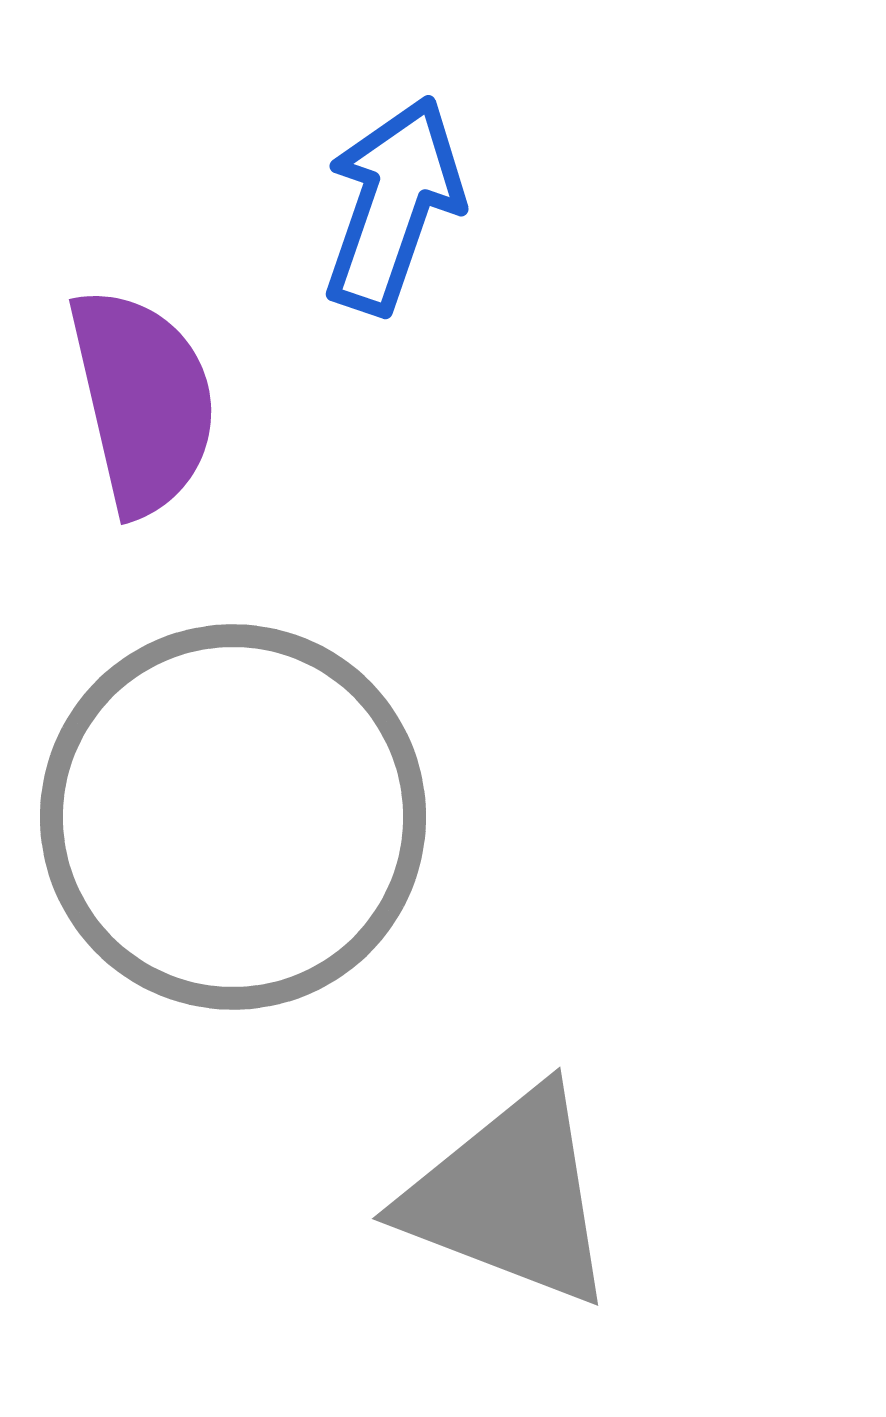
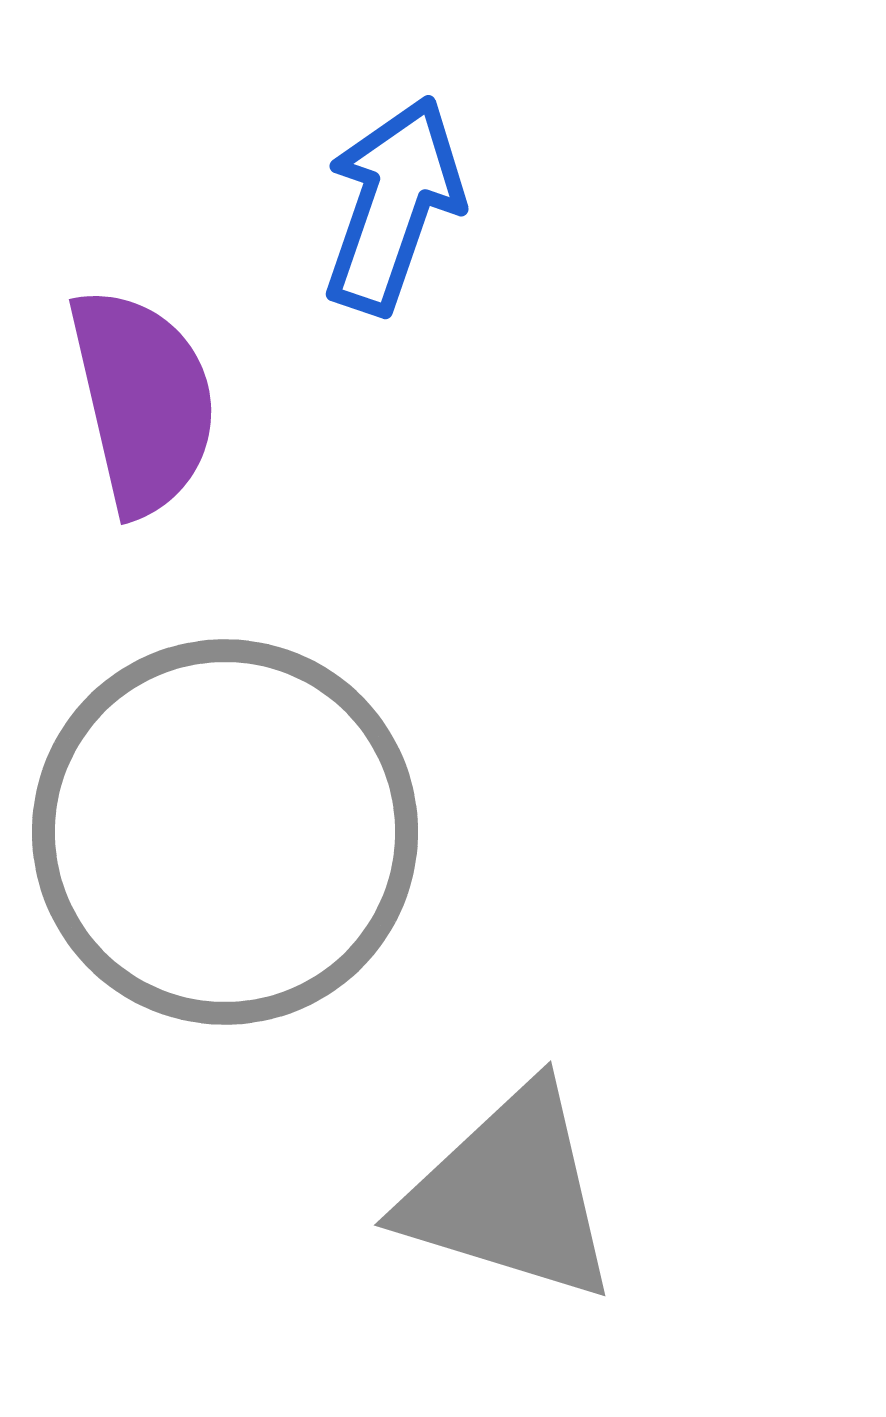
gray circle: moved 8 px left, 15 px down
gray triangle: moved 3 px up; rotated 4 degrees counterclockwise
